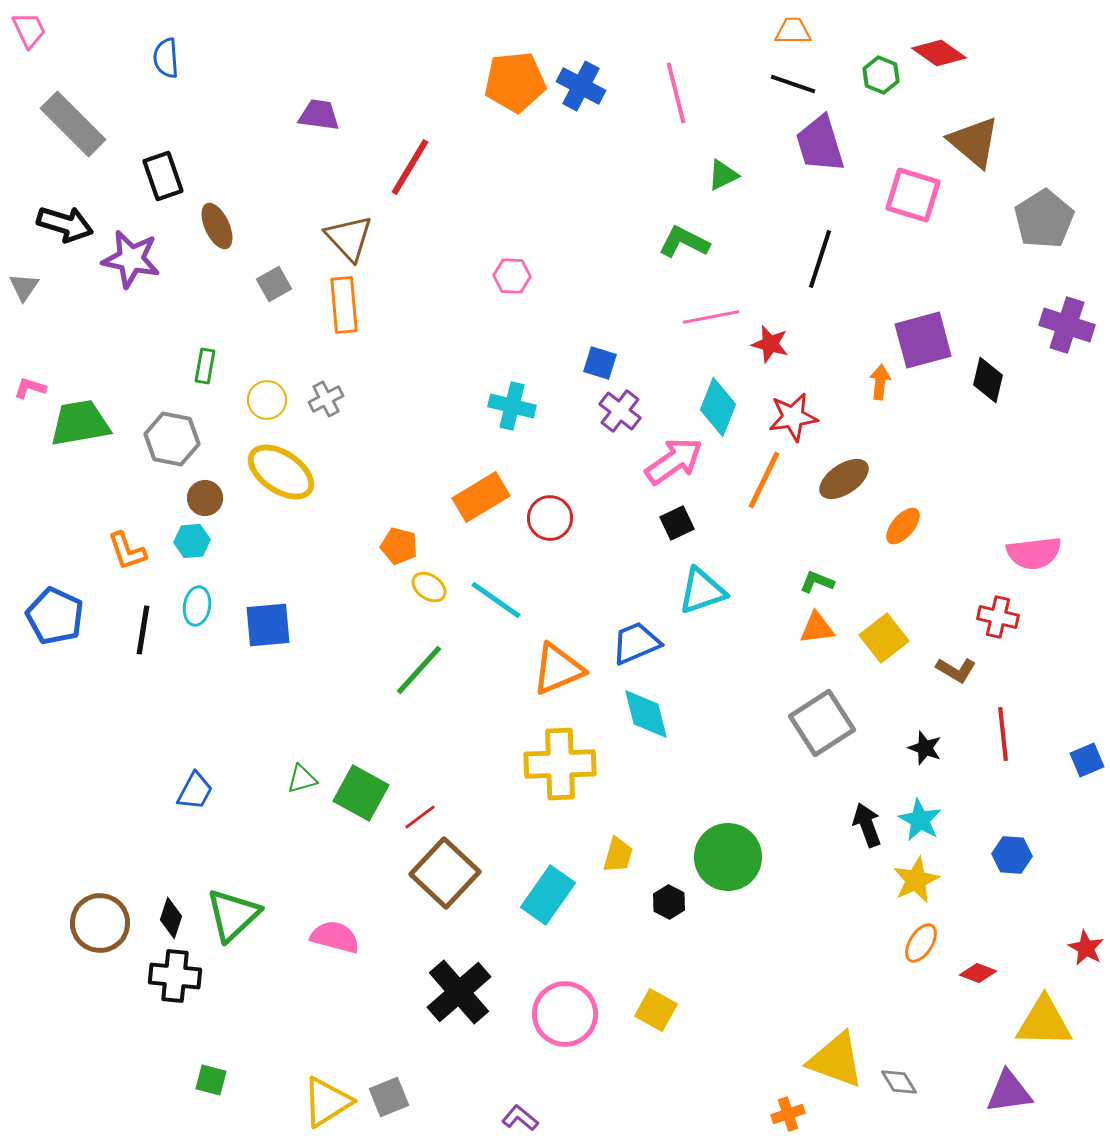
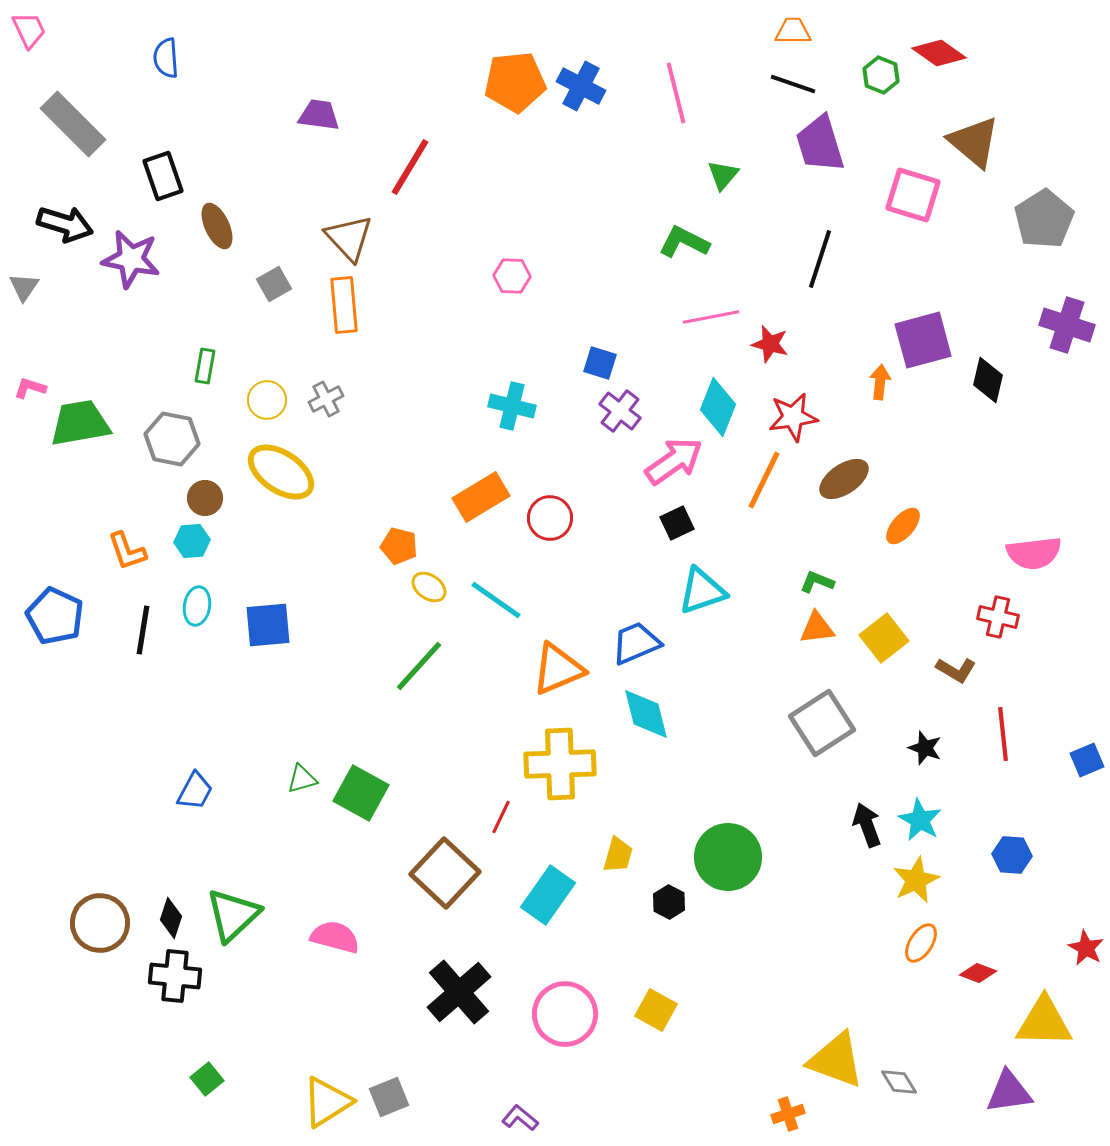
green triangle at (723, 175): rotated 24 degrees counterclockwise
green line at (419, 670): moved 4 px up
red line at (420, 817): moved 81 px right; rotated 28 degrees counterclockwise
green square at (211, 1080): moved 4 px left, 1 px up; rotated 36 degrees clockwise
